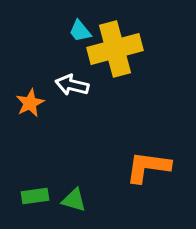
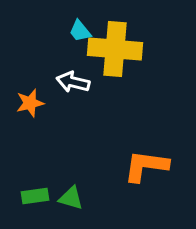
yellow cross: rotated 20 degrees clockwise
white arrow: moved 1 px right, 3 px up
orange star: rotated 12 degrees clockwise
orange L-shape: moved 2 px left, 1 px up
green triangle: moved 3 px left, 2 px up
